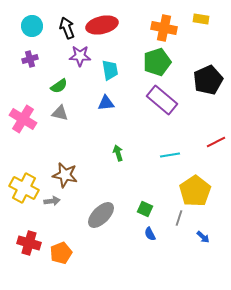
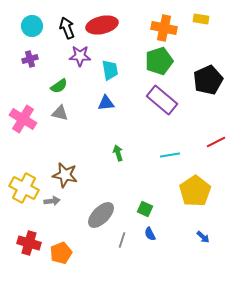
green pentagon: moved 2 px right, 1 px up
gray line: moved 57 px left, 22 px down
